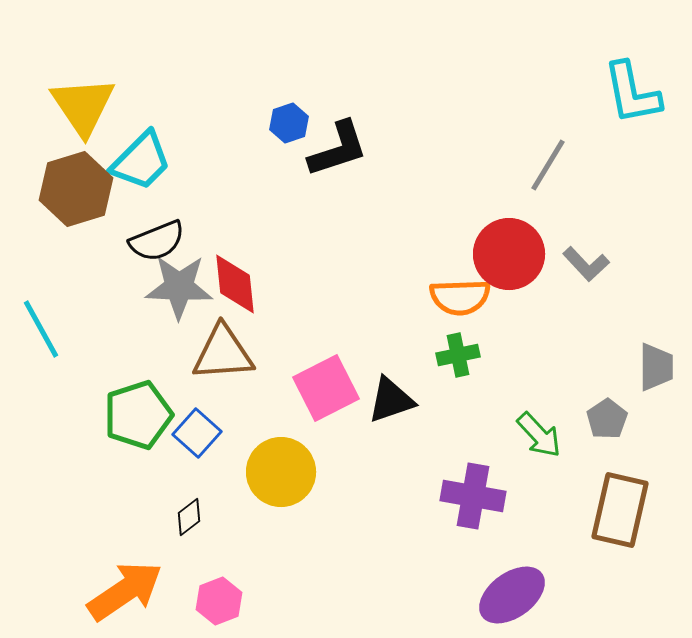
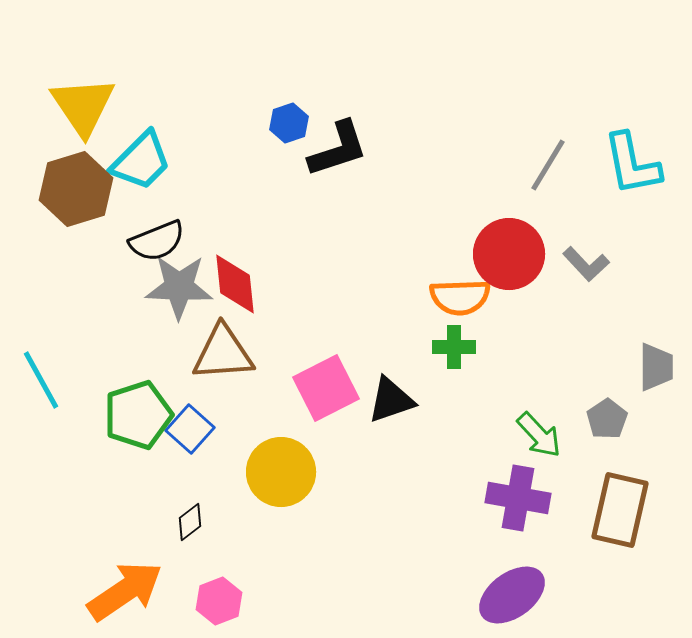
cyan L-shape: moved 71 px down
cyan line: moved 51 px down
green cross: moved 4 px left, 8 px up; rotated 12 degrees clockwise
blue square: moved 7 px left, 4 px up
purple cross: moved 45 px right, 2 px down
black diamond: moved 1 px right, 5 px down
